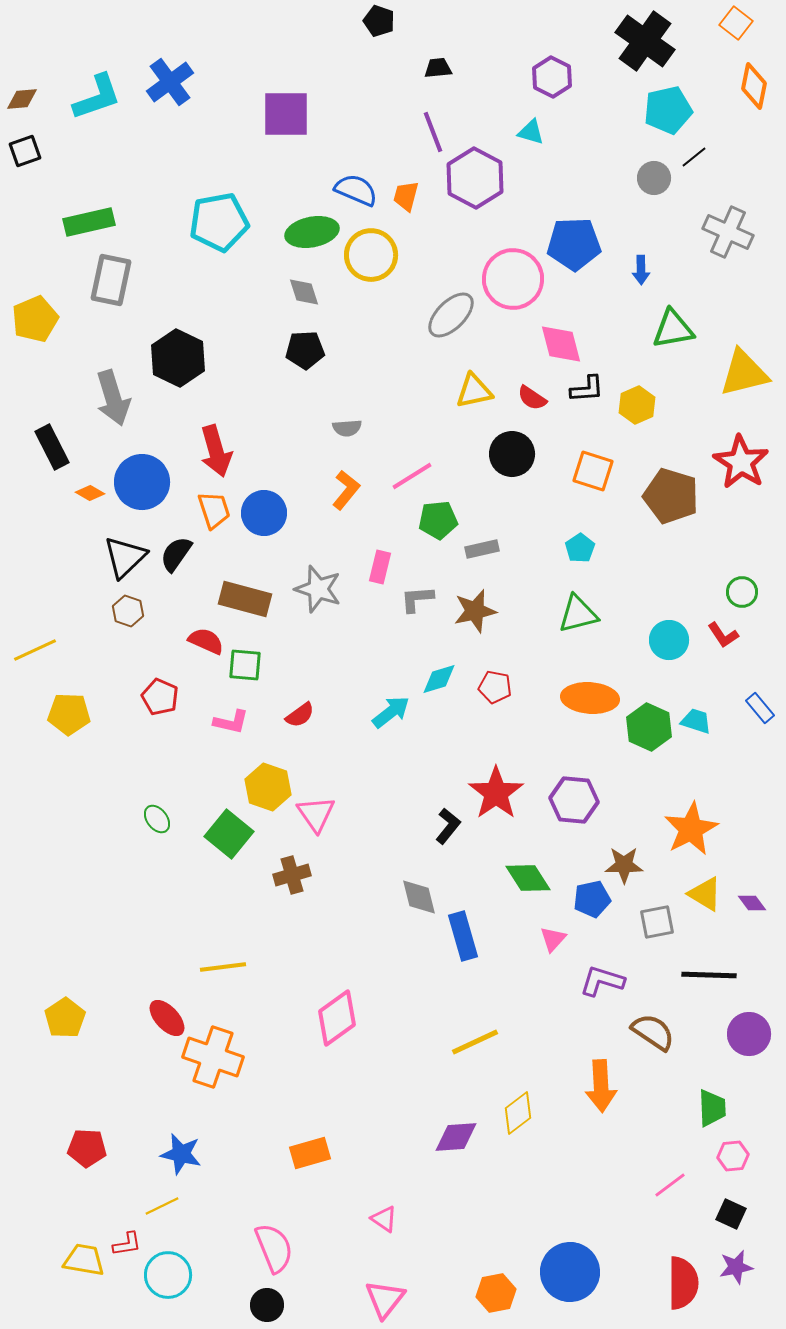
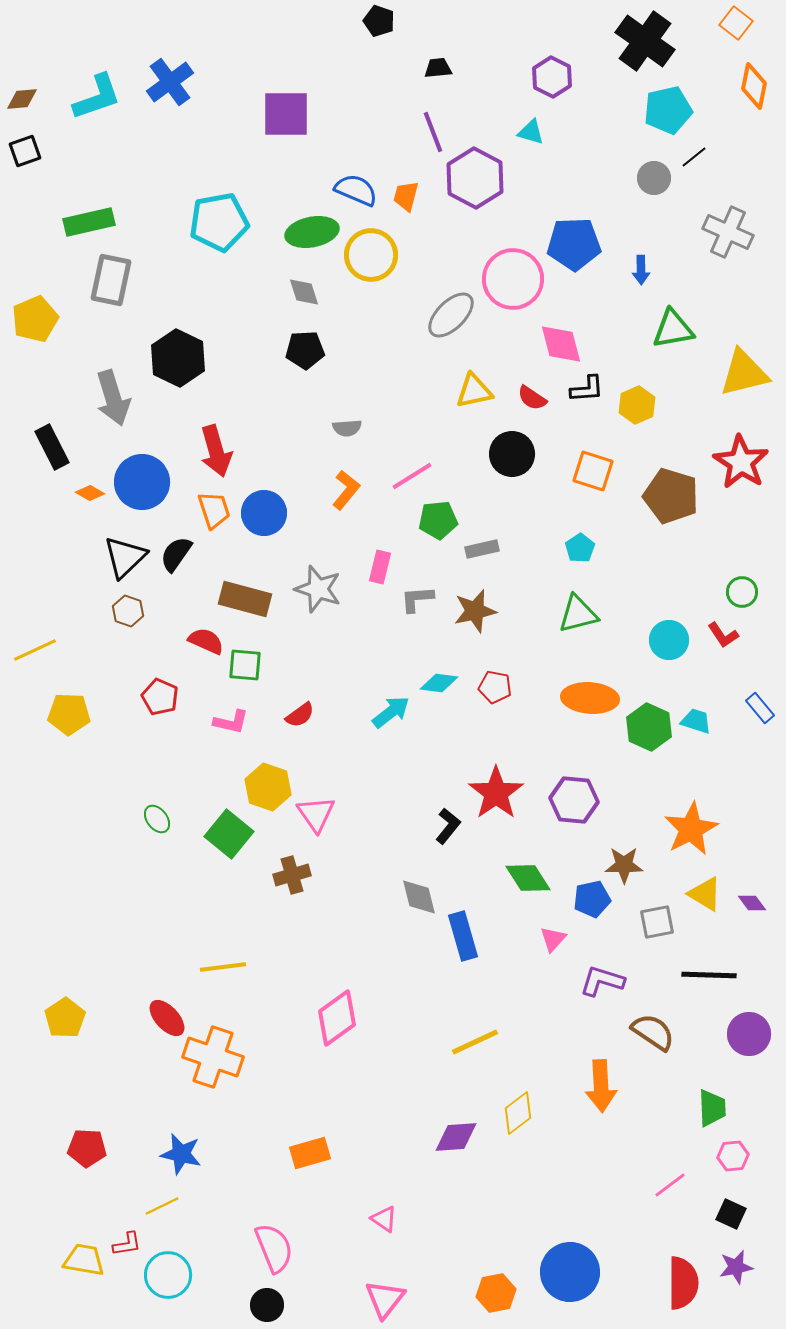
cyan diamond at (439, 679): moved 4 px down; rotated 24 degrees clockwise
